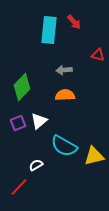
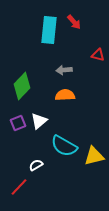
green diamond: moved 1 px up
